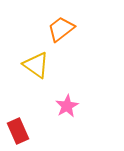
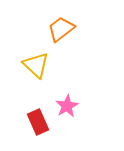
yellow triangle: rotated 8 degrees clockwise
red rectangle: moved 20 px right, 9 px up
